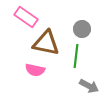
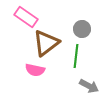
brown triangle: rotated 48 degrees counterclockwise
